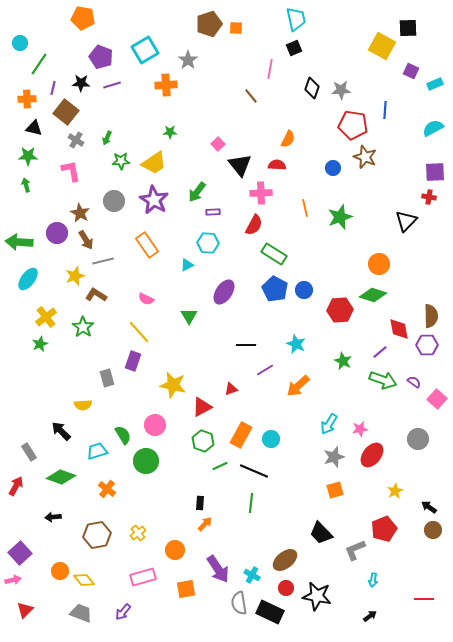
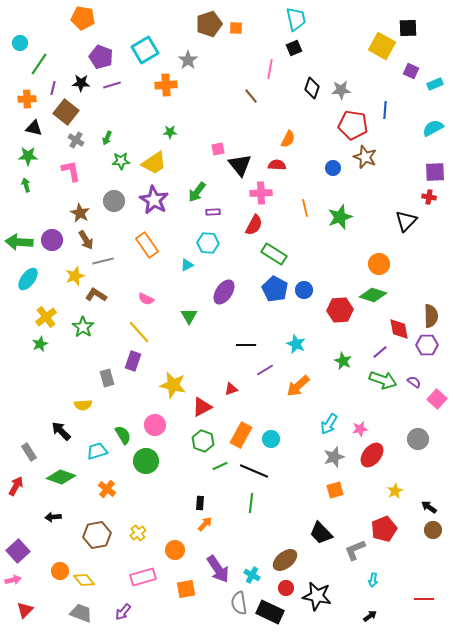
pink square at (218, 144): moved 5 px down; rotated 32 degrees clockwise
purple circle at (57, 233): moved 5 px left, 7 px down
purple square at (20, 553): moved 2 px left, 2 px up
